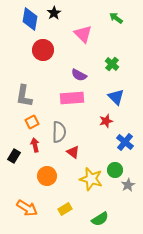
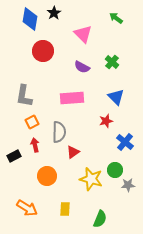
red circle: moved 1 px down
green cross: moved 2 px up
purple semicircle: moved 3 px right, 8 px up
red triangle: rotated 48 degrees clockwise
black rectangle: rotated 32 degrees clockwise
gray star: rotated 24 degrees clockwise
yellow rectangle: rotated 56 degrees counterclockwise
green semicircle: rotated 36 degrees counterclockwise
